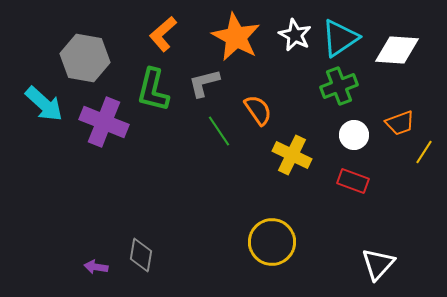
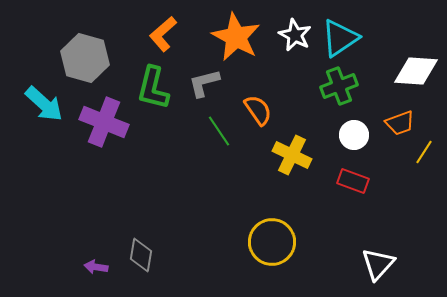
white diamond: moved 19 px right, 21 px down
gray hexagon: rotated 6 degrees clockwise
green L-shape: moved 2 px up
